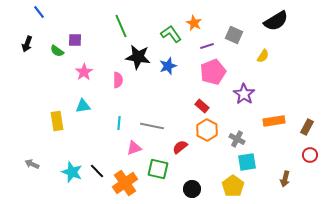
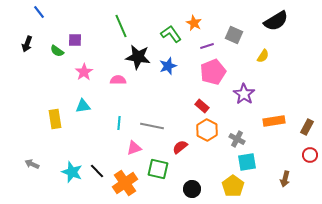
pink semicircle: rotated 91 degrees counterclockwise
yellow rectangle: moved 2 px left, 2 px up
